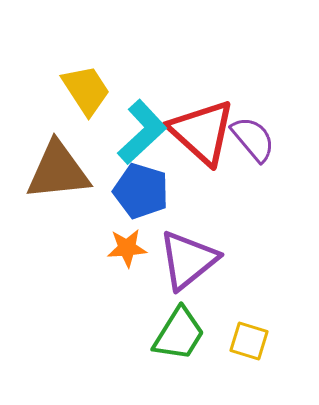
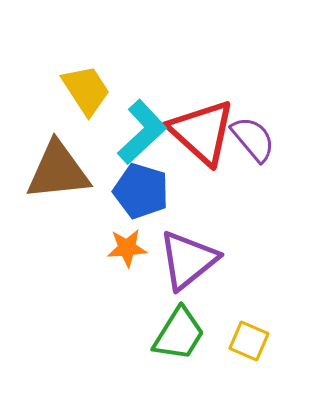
yellow square: rotated 6 degrees clockwise
